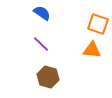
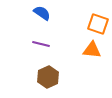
purple line: rotated 30 degrees counterclockwise
brown hexagon: rotated 20 degrees clockwise
